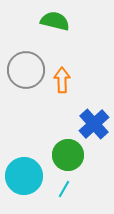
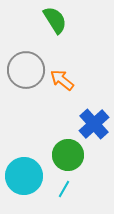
green semicircle: moved 1 px up; rotated 44 degrees clockwise
orange arrow: rotated 50 degrees counterclockwise
